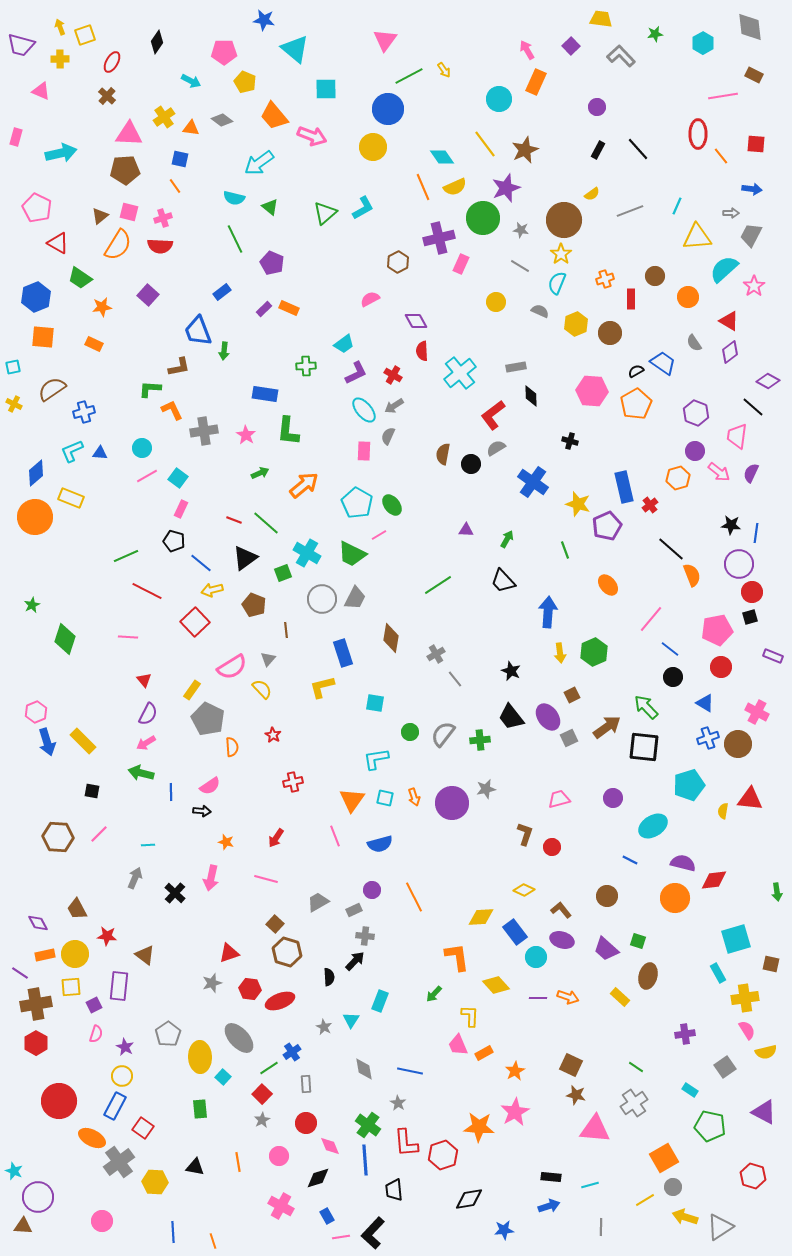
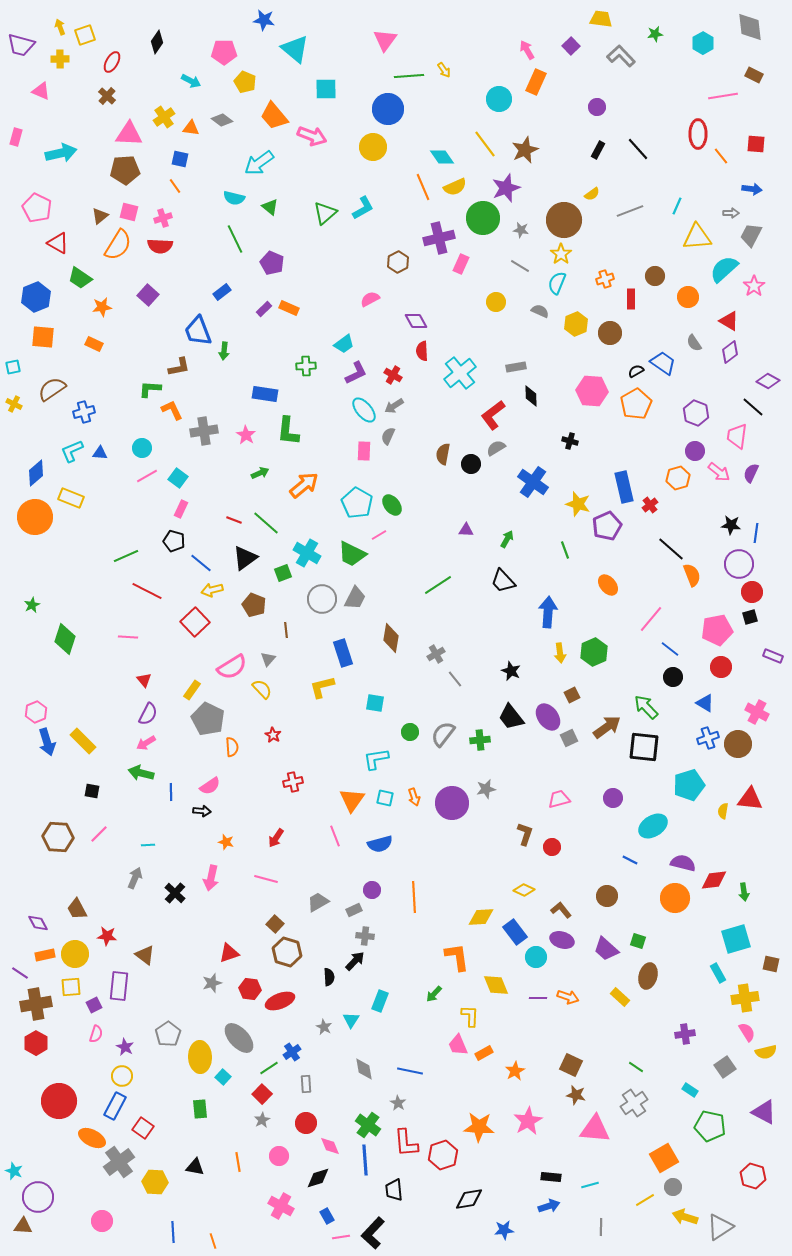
green line at (409, 76): rotated 24 degrees clockwise
green arrow at (777, 892): moved 33 px left
orange line at (414, 897): rotated 24 degrees clockwise
yellow diamond at (496, 985): rotated 20 degrees clockwise
pink semicircle at (747, 1030): moved 2 px down
pink star at (515, 1112): moved 13 px right, 9 px down
